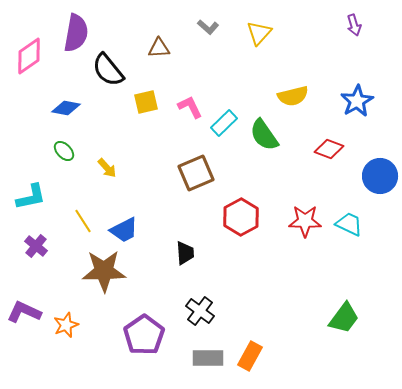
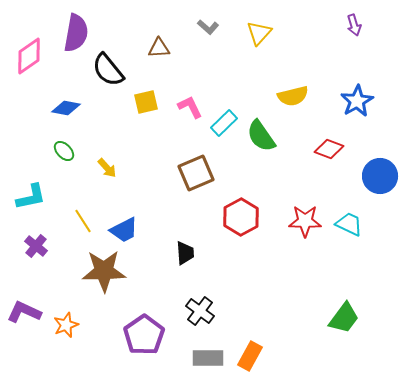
green semicircle: moved 3 px left, 1 px down
